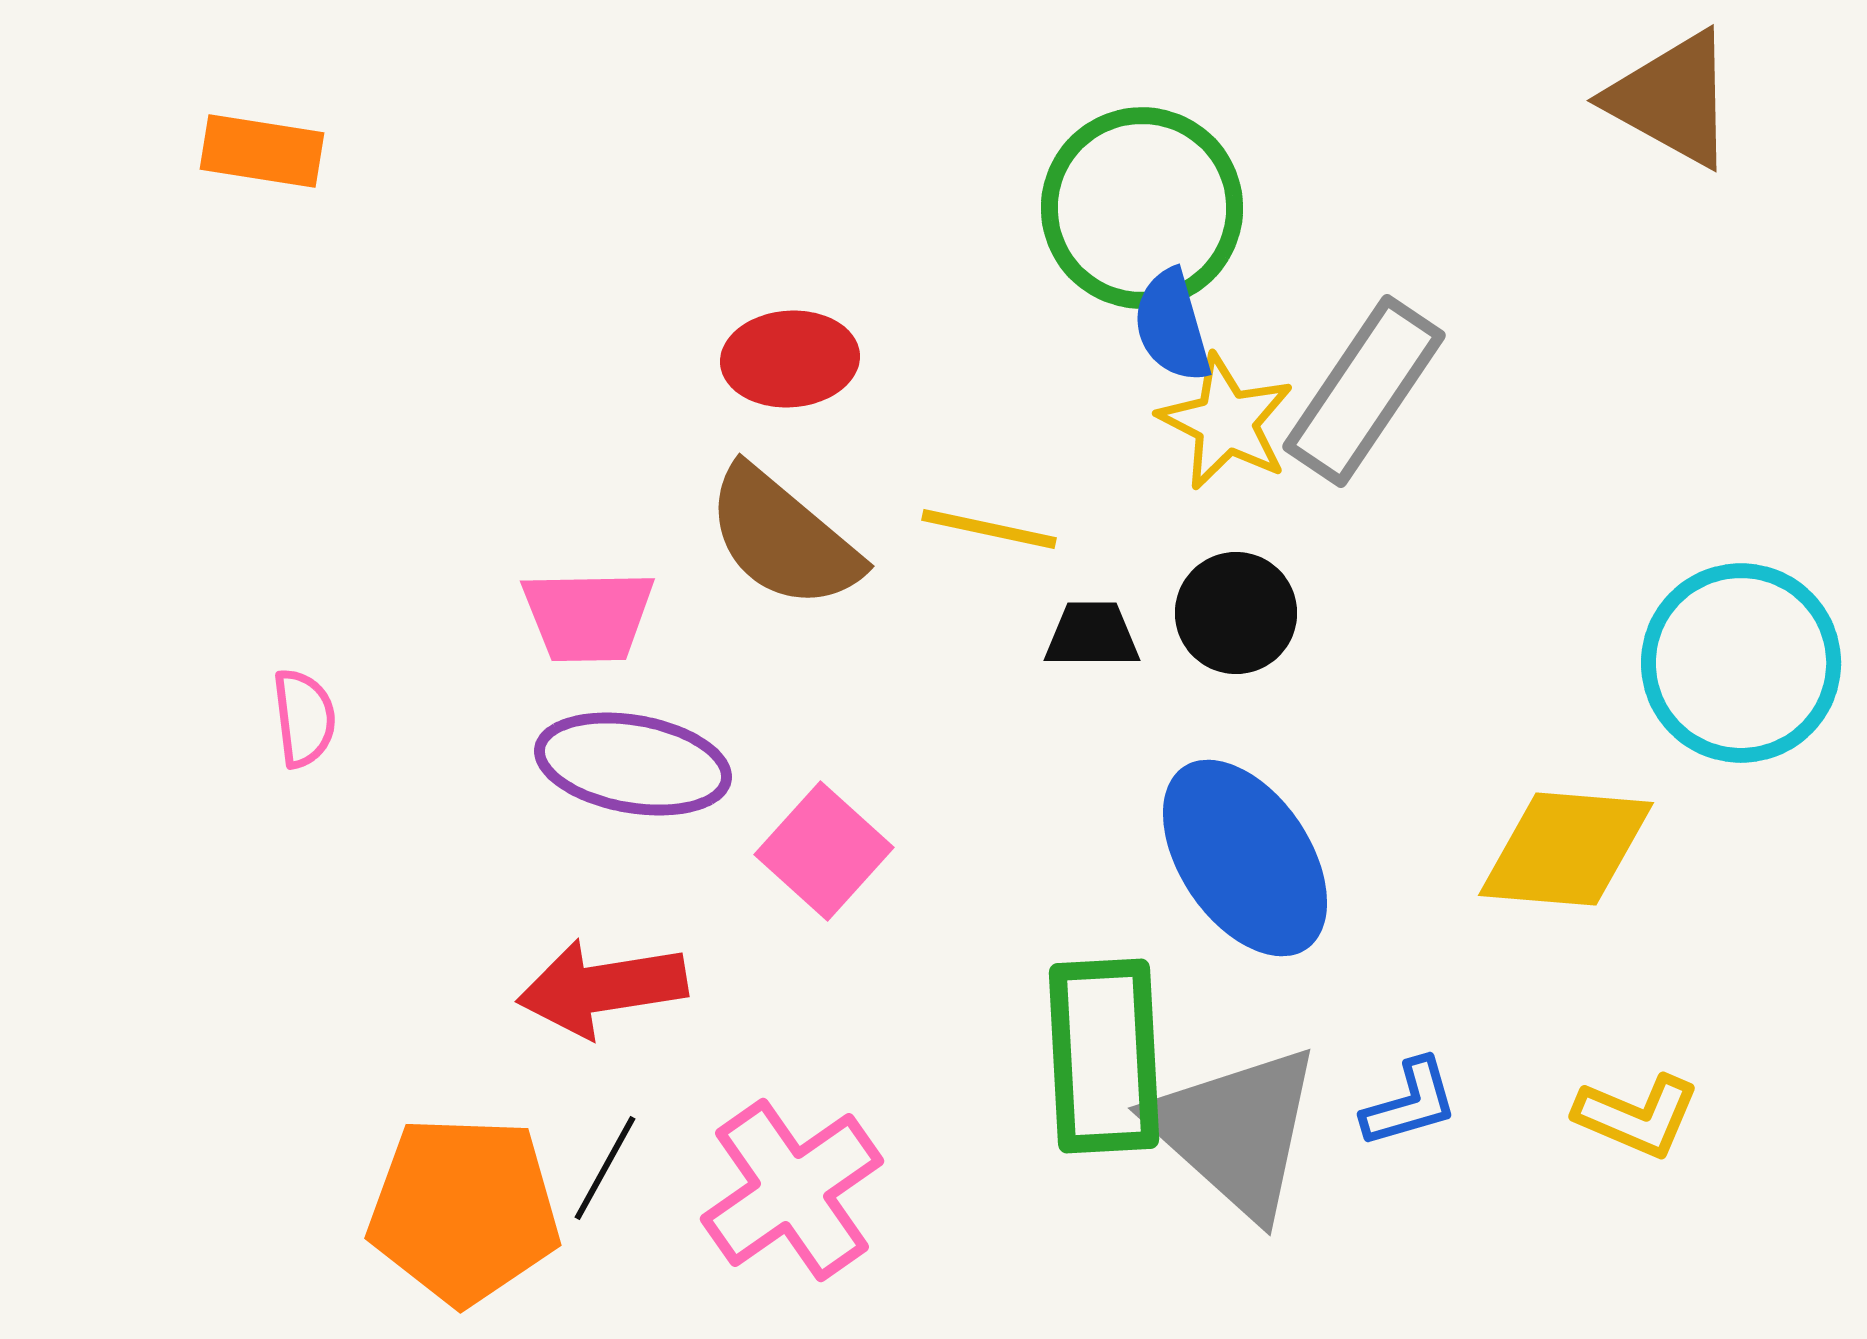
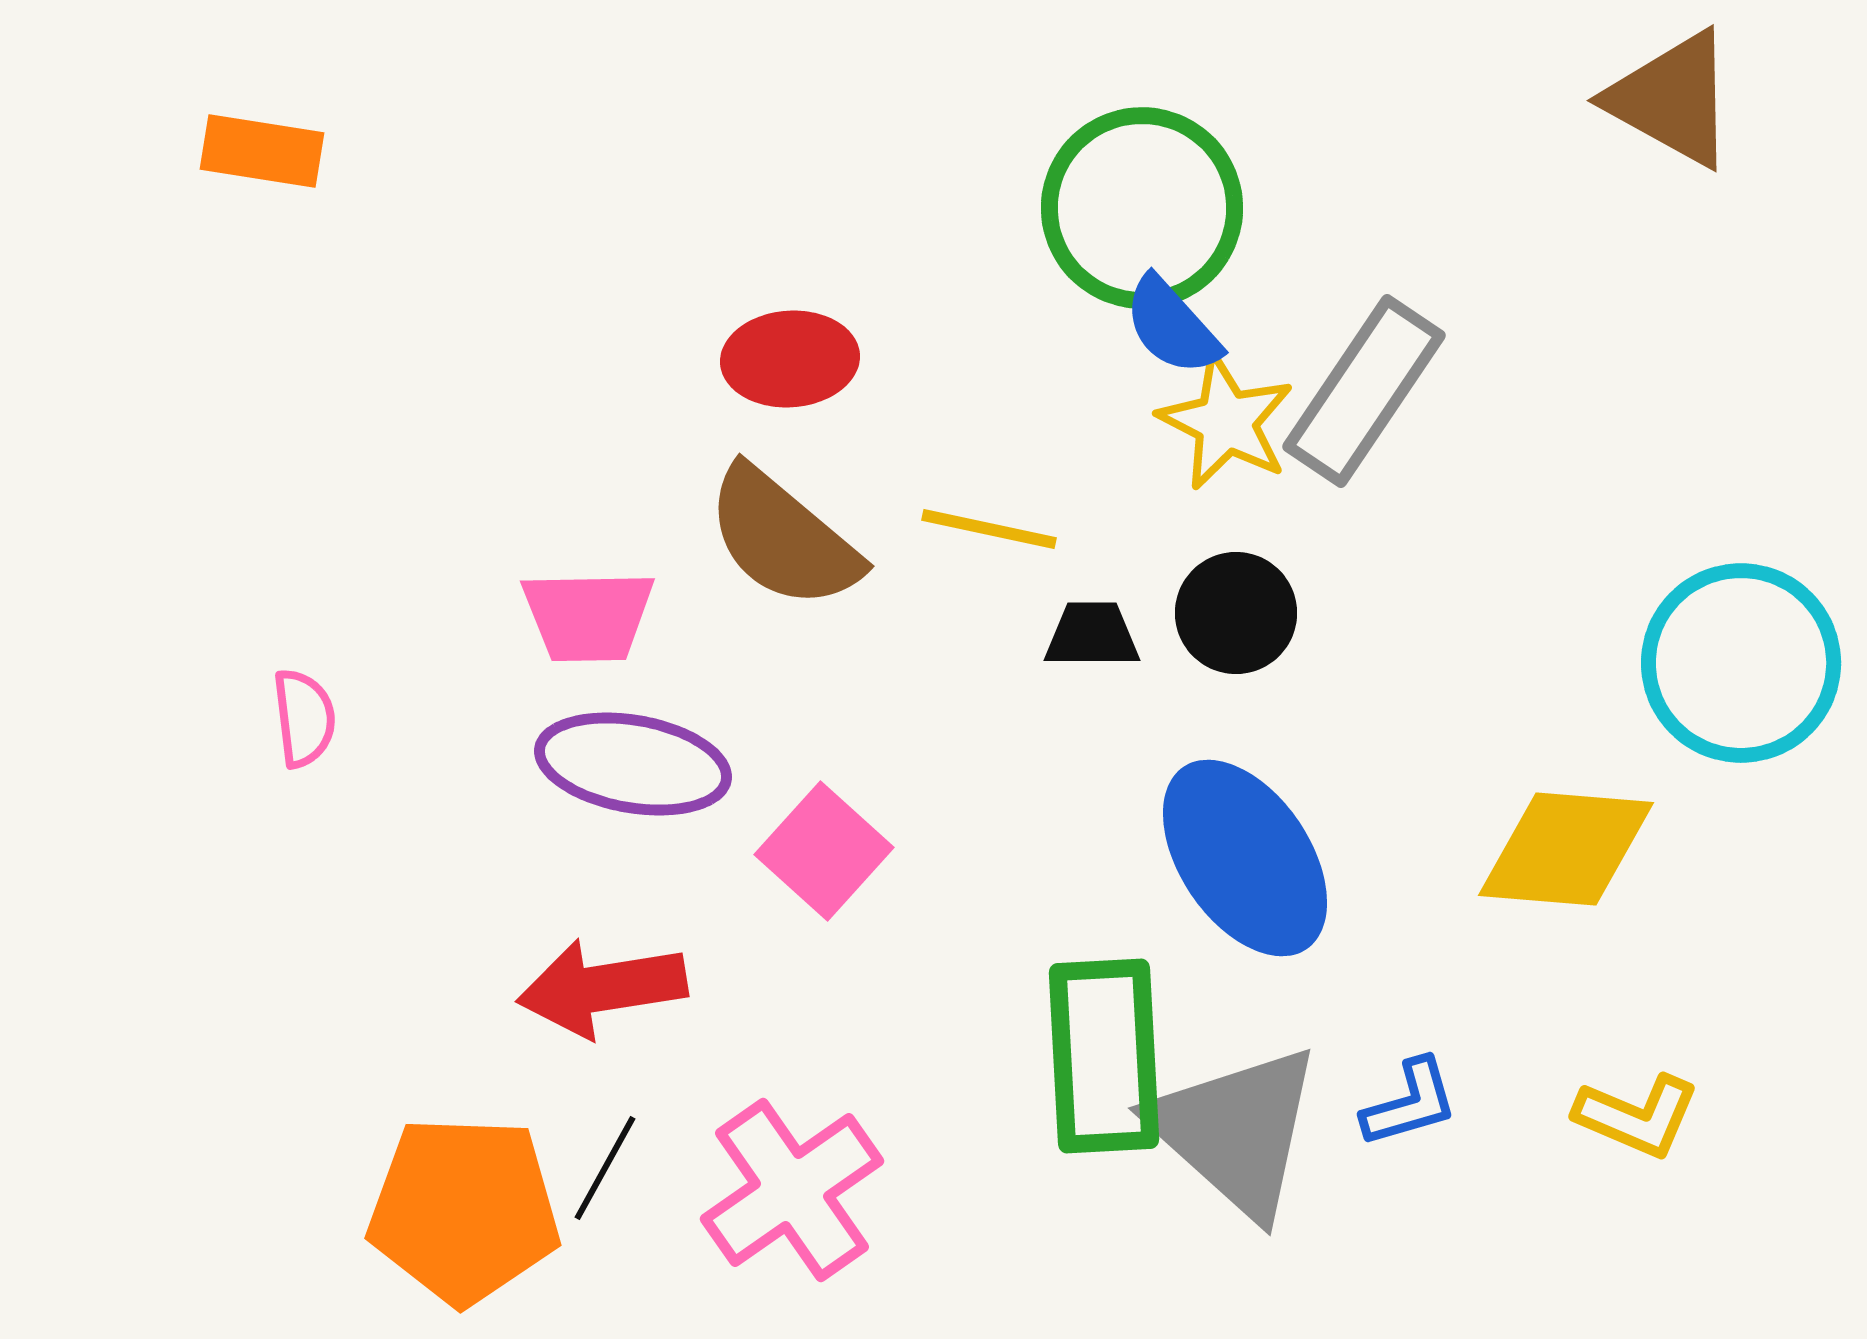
blue semicircle: rotated 26 degrees counterclockwise
